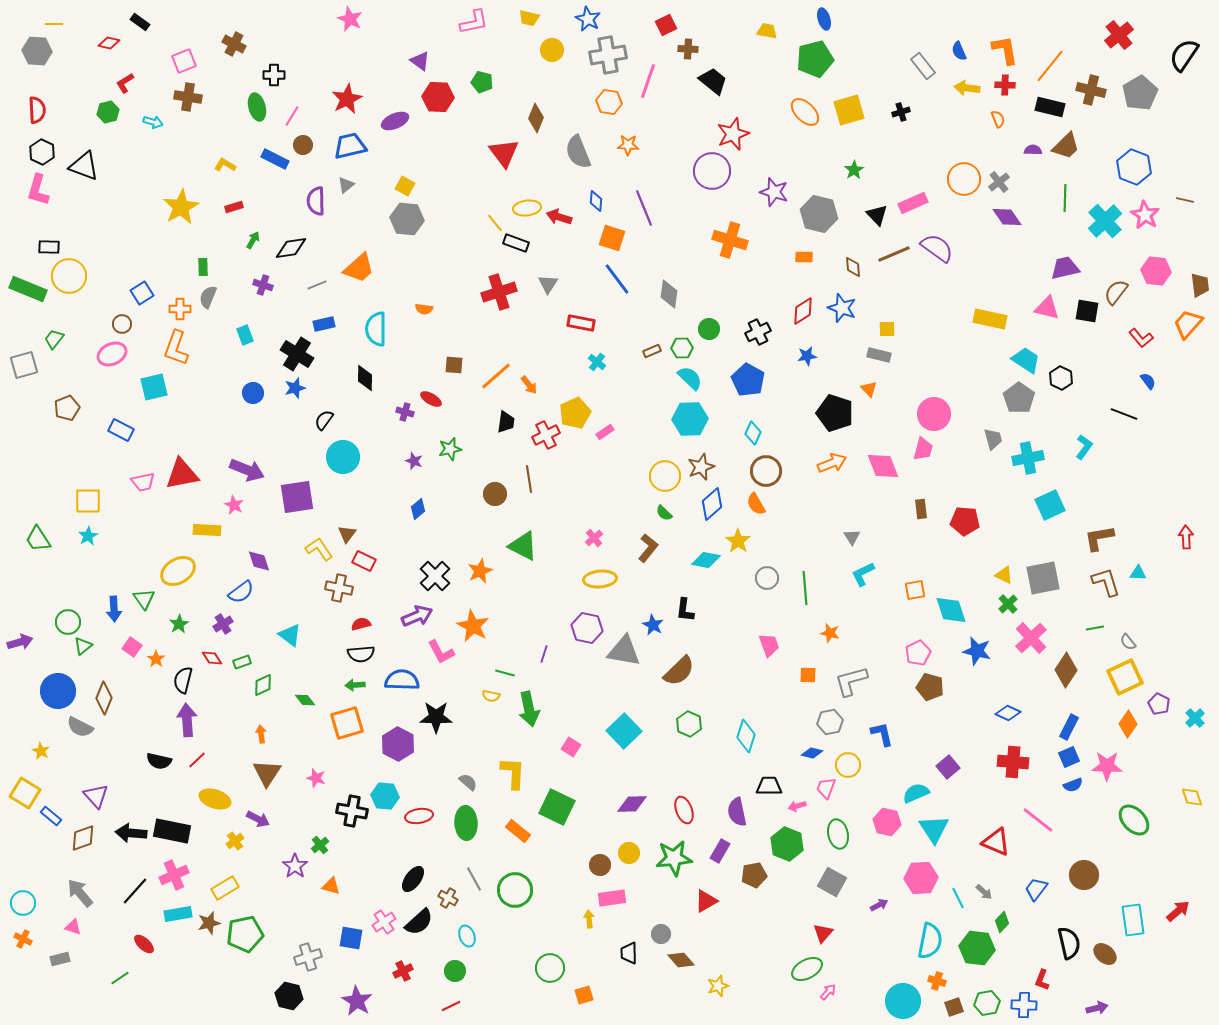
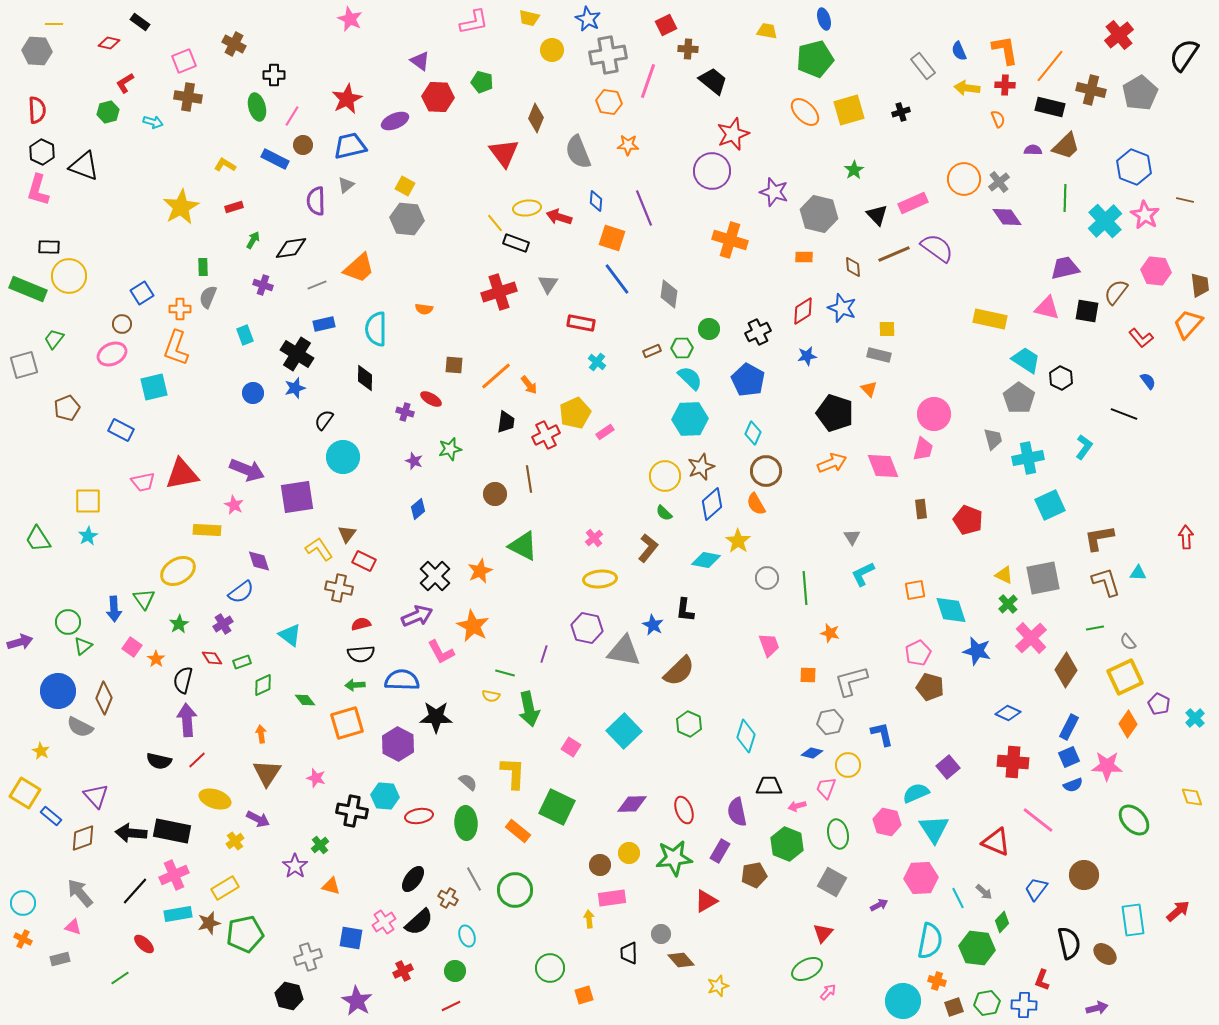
red pentagon at (965, 521): moved 3 px right, 1 px up; rotated 16 degrees clockwise
